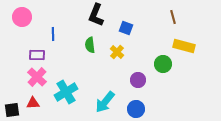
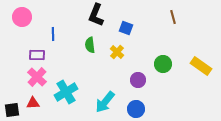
yellow rectangle: moved 17 px right, 20 px down; rotated 20 degrees clockwise
